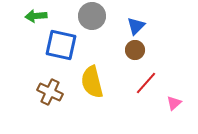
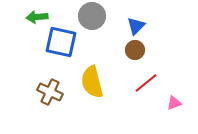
green arrow: moved 1 px right, 1 px down
blue square: moved 3 px up
red line: rotated 10 degrees clockwise
pink triangle: rotated 21 degrees clockwise
